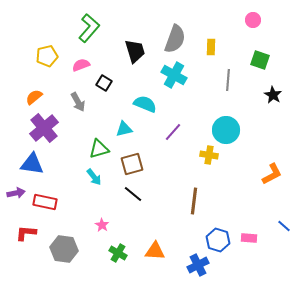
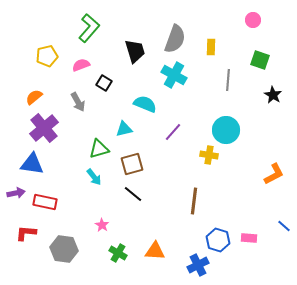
orange L-shape: moved 2 px right
